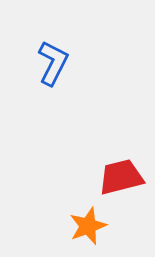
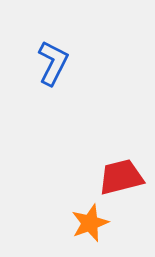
orange star: moved 2 px right, 3 px up
